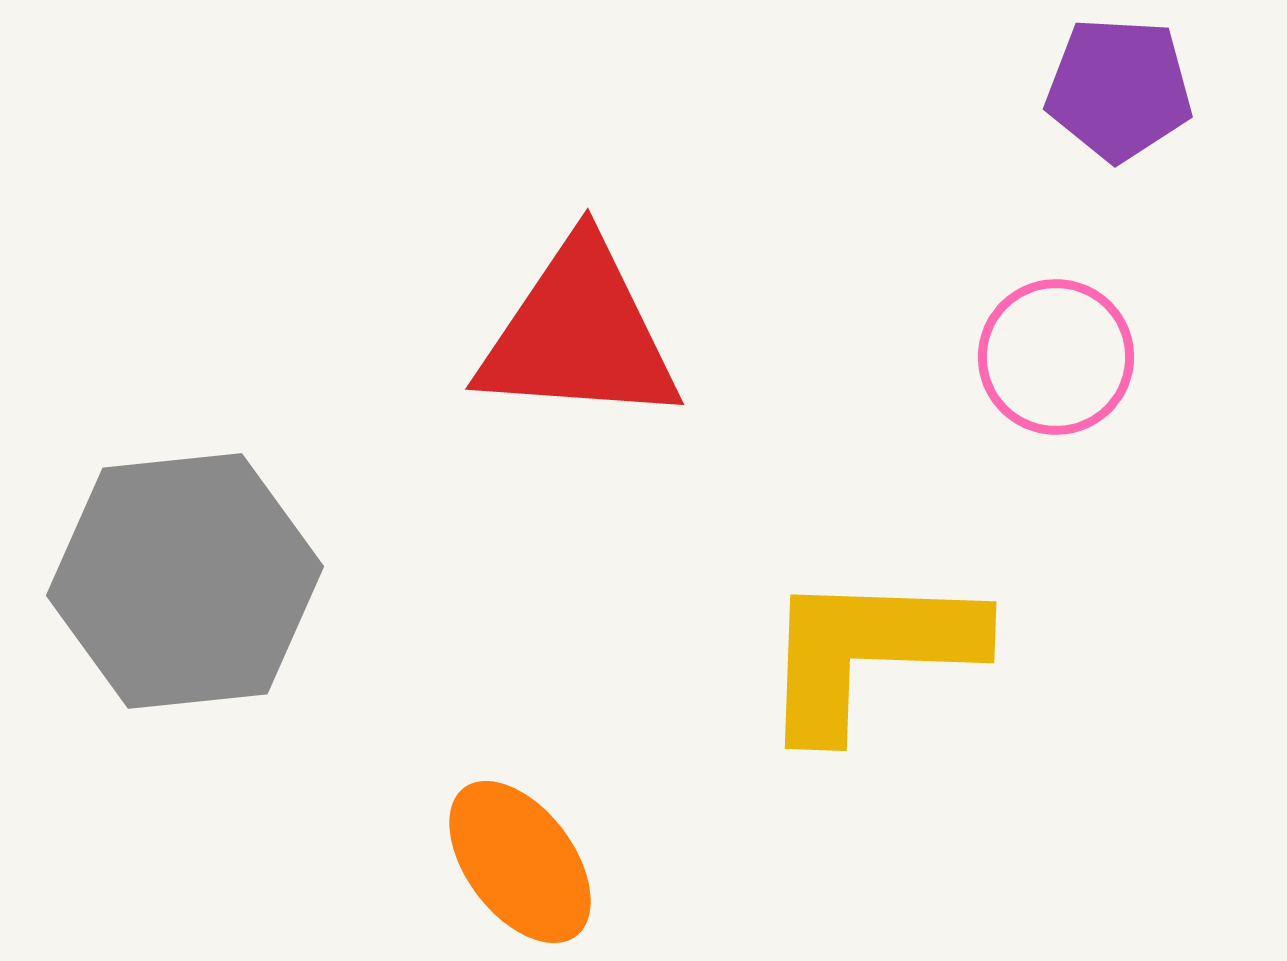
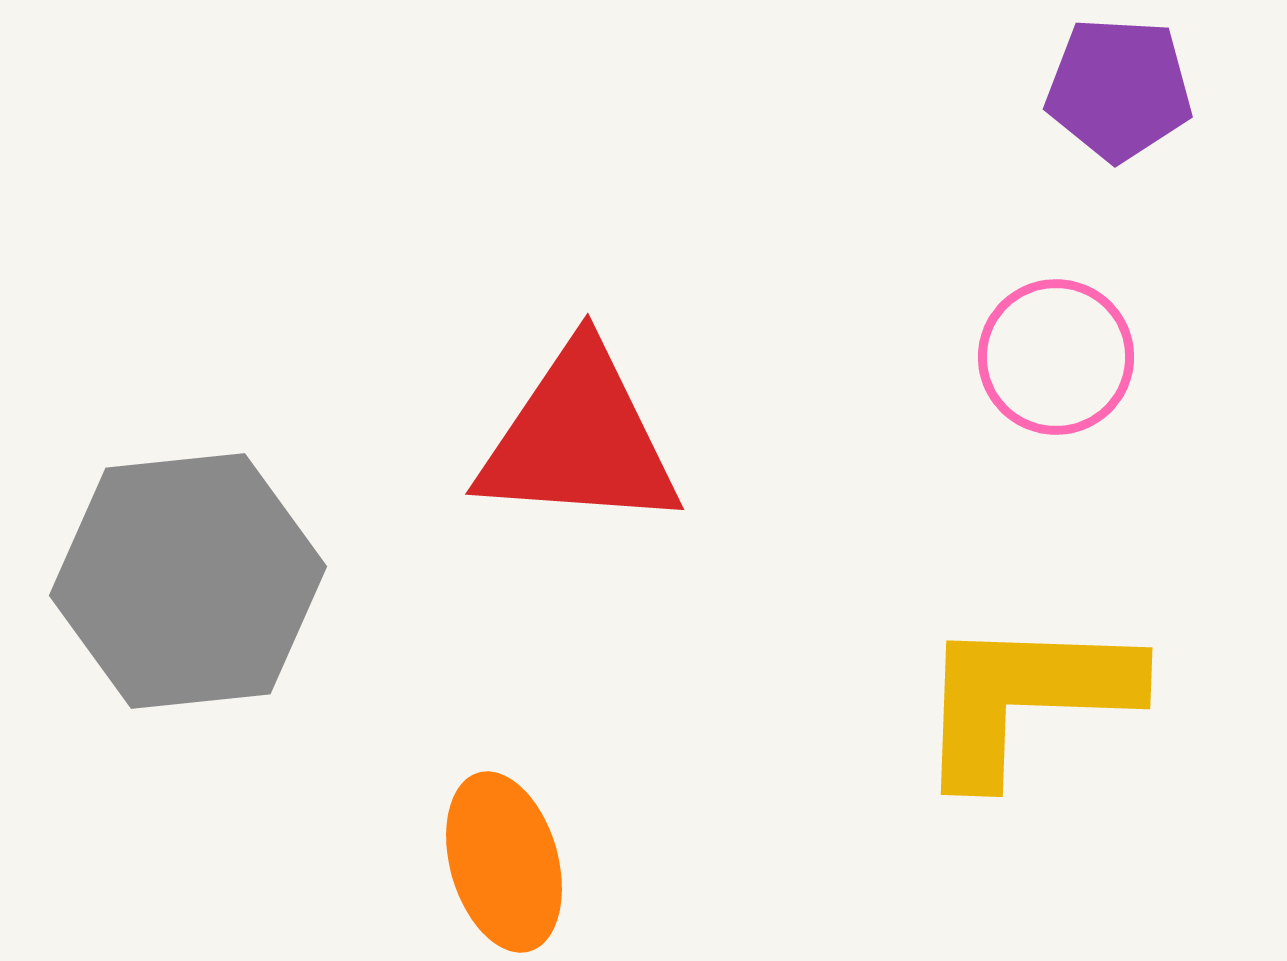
red triangle: moved 105 px down
gray hexagon: moved 3 px right
yellow L-shape: moved 156 px right, 46 px down
orange ellipse: moved 16 px left; rotated 21 degrees clockwise
